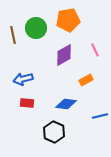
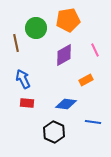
brown line: moved 3 px right, 8 px down
blue arrow: rotated 78 degrees clockwise
blue line: moved 7 px left, 6 px down; rotated 21 degrees clockwise
